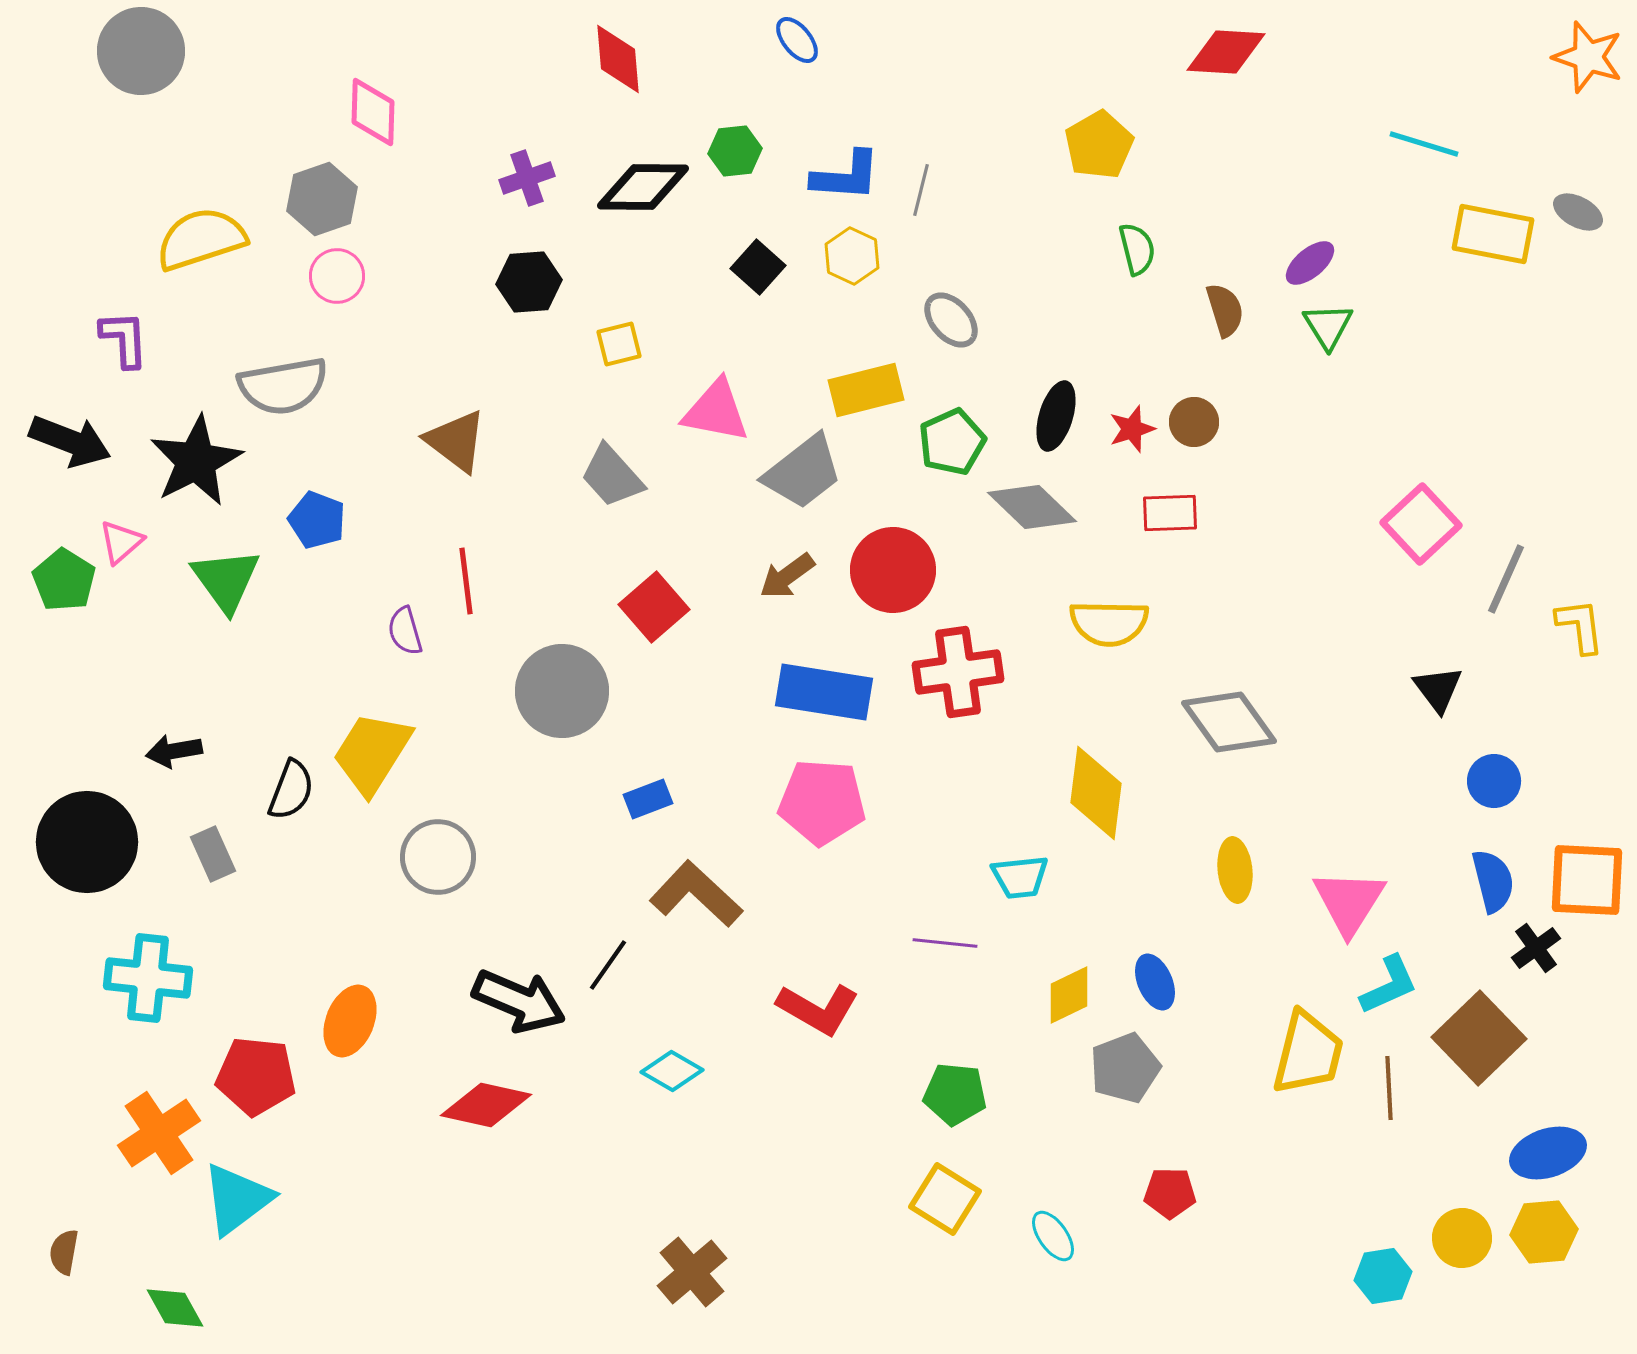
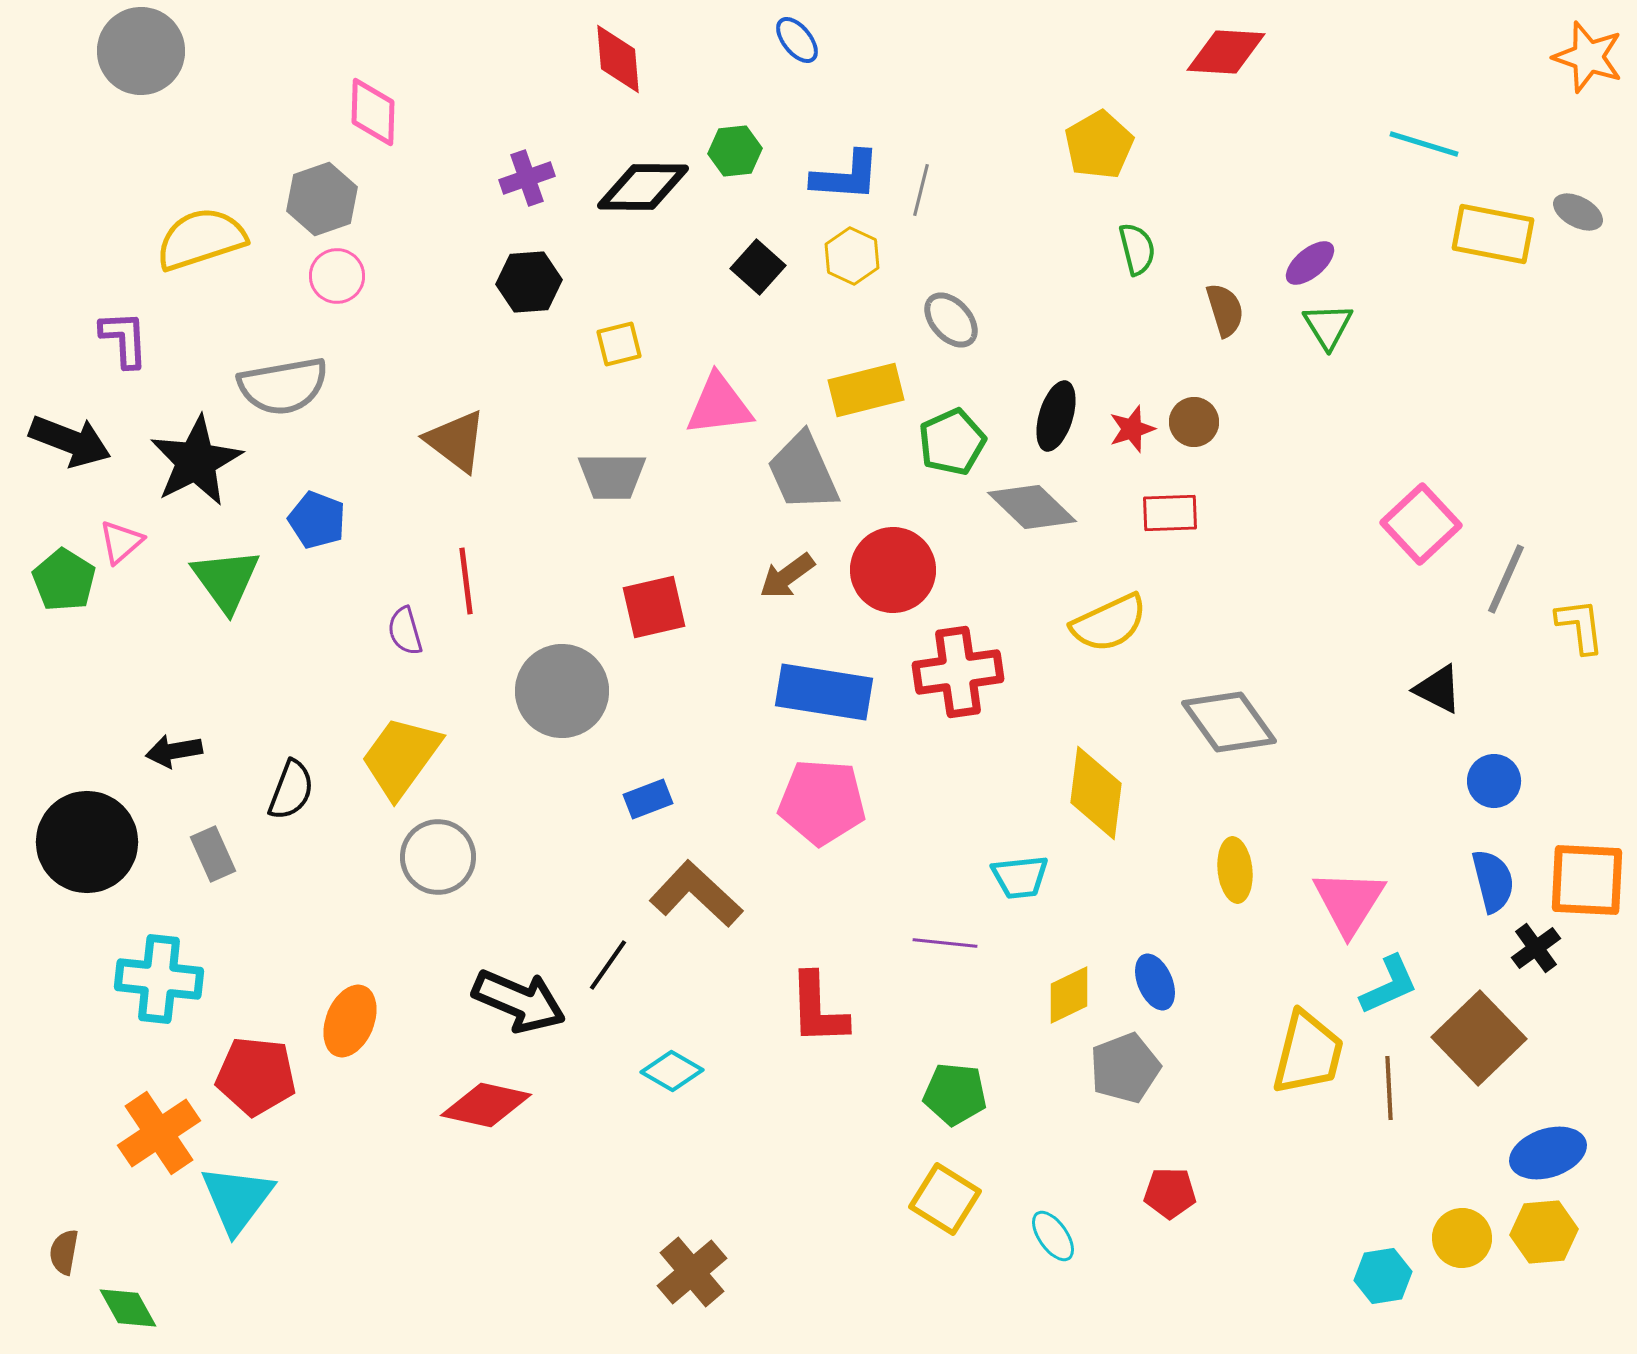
pink triangle at (716, 411): moved 3 px right, 6 px up; rotated 18 degrees counterclockwise
gray trapezoid at (803, 472): rotated 104 degrees clockwise
gray trapezoid at (612, 476): rotated 48 degrees counterclockwise
red square at (654, 607): rotated 28 degrees clockwise
yellow semicircle at (1109, 623): rotated 26 degrees counterclockwise
black triangle at (1438, 689): rotated 26 degrees counterclockwise
yellow trapezoid at (372, 753): moved 29 px right, 4 px down; rotated 4 degrees clockwise
cyan cross at (148, 978): moved 11 px right, 1 px down
red L-shape at (818, 1009): rotated 58 degrees clockwise
cyan triangle at (237, 1199): rotated 16 degrees counterclockwise
green diamond at (175, 1308): moved 47 px left
